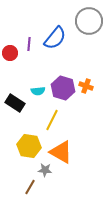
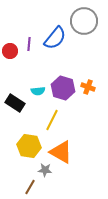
gray circle: moved 5 px left
red circle: moved 2 px up
orange cross: moved 2 px right, 1 px down
